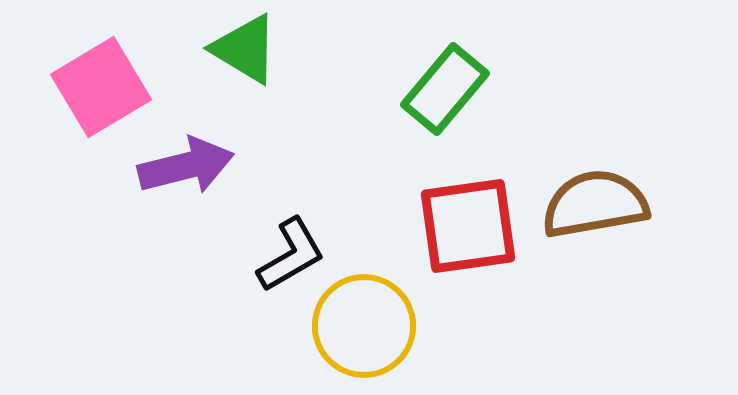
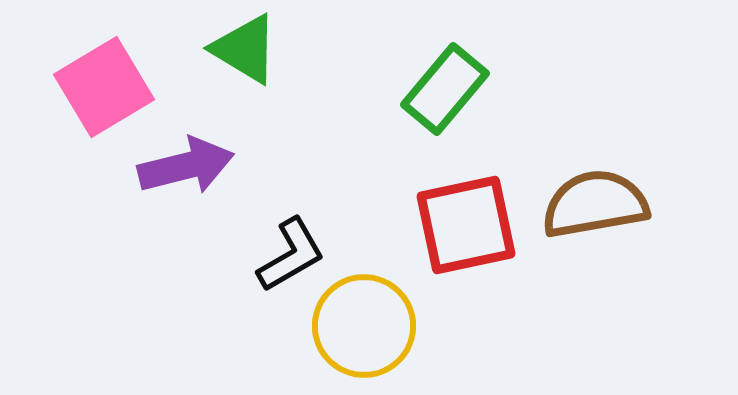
pink square: moved 3 px right
red square: moved 2 px left, 1 px up; rotated 4 degrees counterclockwise
